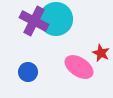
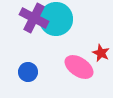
purple cross: moved 3 px up
